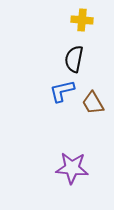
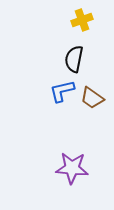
yellow cross: rotated 25 degrees counterclockwise
brown trapezoid: moved 1 px left, 5 px up; rotated 25 degrees counterclockwise
